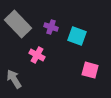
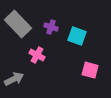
gray arrow: rotated 96 degrees clockwise
